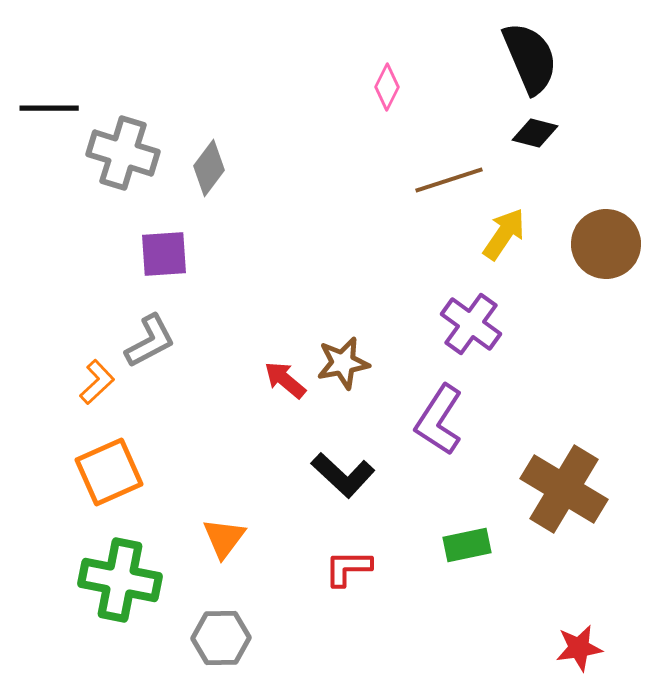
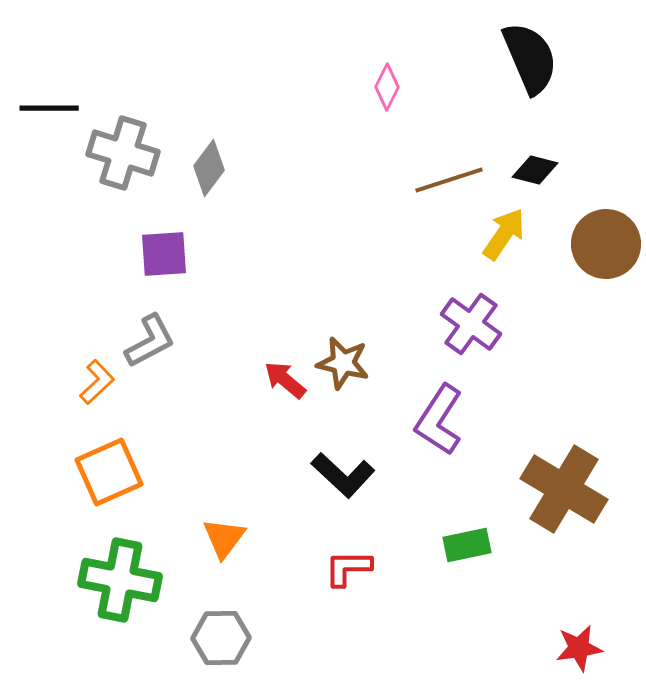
black diamond: moved 37 px down
brown star: rotated 24 degrees clockwise
